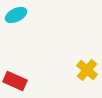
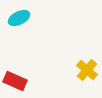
cyan ellipse: moved 3 px right, 3 px down
